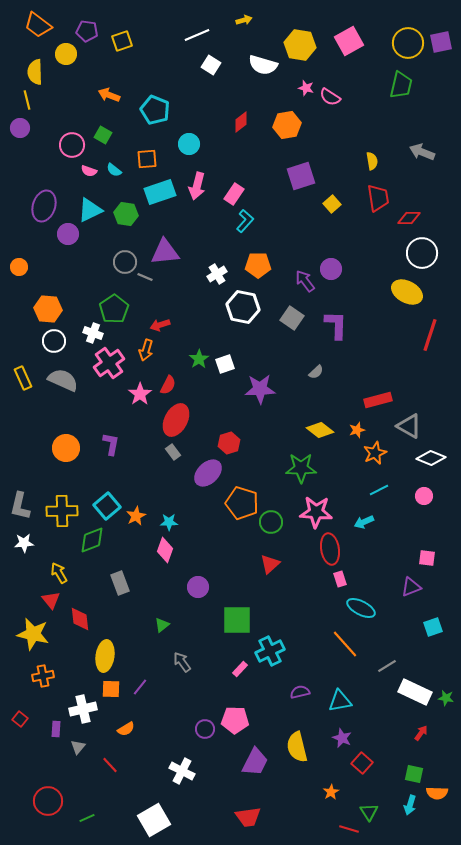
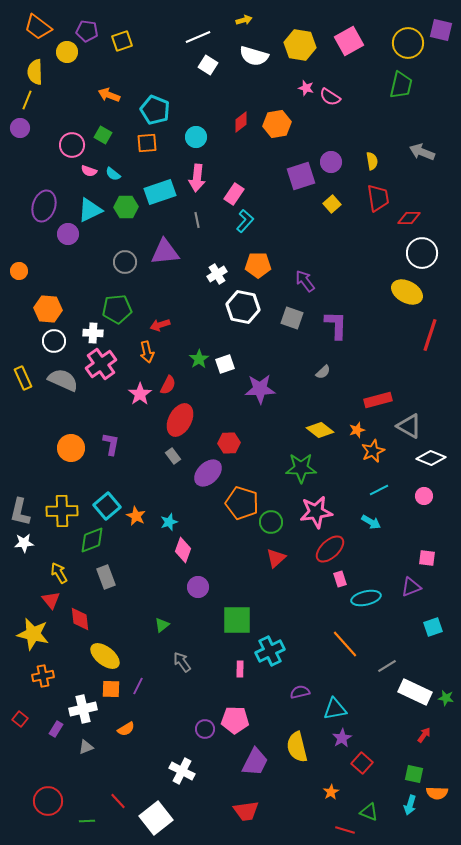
orange trapezoid at (38, 25): moved 2 px down
white line at (197, 35): moved 1 px right, 2 px down
purple square at (441, 42): moved 12 px up; rotated 25 degrees clockwise
yellow circle at (66, 54): moved 1 px right, 2 px up
white square at (211, 65): moved 3 px left
white semicircle at (263, 65): moved 9 px left, 9 px up
yellow line at (27, 100): rotated 36 degrees clockwise
orange hexagon at (287, 125): moved 10 px left, 1 px up
cyan circle at (189, 144): moved 7 px right, 7 px up
orange square at (147, 159): moved 16 px up
cyan semicircle at (114, 170): moved 1 px left, 4 px down
pink arrow at (197, 186): moved 8 px up; rotated 8 degrees counterclockwise
green hexagon at (126, 214): moved 7 px up; rotated 10 degrees counterclockwise
orange circle at (19, 267): moved 4 px down
purple circle at (331, 269): moved 107 px up
gray line at (145, 277): moved 52 px right, 57 px up; rotated 56 degrees clockwise
green pentagon at (114, 309): moved 3 px right; rotated 28 degrees clockwise
gray square at (292, 318): rotated 15 degrees counterclockwise
white cross at (93, 333): rotated 18 degrees counterclockwise
orange arrow at (146, 350): moved 1 px right, 2 px down; rotated 30 degrees counterclockwise
pink cross at (109, 363): moved 8 px left, 1 px down
gray semicircle at (316, 372): moved 7 px right
red ellipse at (176, 420): moved 4 px right
red hexagon at (229, 443): rotated 15 degrees clockwise
orange circle at (66, 448): moved 5 px right
gray rectangle at (173, 452): moved 4 px down
orange star at (375, 453): moved 2 px left, 2 px up
gray L-shape at (20, 506): moved 6 px down
pink star at (316, 512): rotated 12 degrees counterclockwise
orange star at (136, 516): rotated 18 degrees counterclockwise
cyan star at (169, 522): rotated 18 degrees counterclockwise
cyan arrow at (364, 522): moved 7 px right; rotated 126 degrees counterclockwise
red ellipse at (330, 549): rotated 56 degrees clockwise
pink diamond at (165, 550): moved 18 px right
red triangle at (270, 564): moved 6 px right, 6 px up
gray rectangle at (120, 583): moved 14 px left, 6 px up
cyan ellipse at (361, 608): moved 5 px right, 10 px up; rotated 40 degrees counterclockwise
yellow ellipse at (105, 656): rotated 60 degrees counterclockwise
pink rectangle at (240, 669): rotated 42 degrees counterclockwise
purple line at (140, 687): moved 2 px left, 1 px up; rotated 12 degrees counterclockwise
cyan triangle at (340, 701): moved 5 px left, 8 px down
purple rectangle at (56, 729): rotated 28 degrees clockwise
red arrow at (421, 733): moved 3 px right, 2 px down
purple star at (342, 738): rotated 18 degrees clockwise
gray triangle at (78, 747): moved 8 px right; rotated 28 degrees clockwise
red line at (110, 765): moved 8 px right, 36 px down
green triangle at (369, 812): rotated 36 degrees counterclockwise
red trapezoid at (248, 817): moved 2 px left, 6 px up
green line at (87, 818): moved 3 px down; rotated 21 degrees clockwise
white square at (154, 820): moved 2 px right, 2 px up; rotated 8 degrees counterclockwise
red line at (349, 829): moved 4 px left, 1 px down
